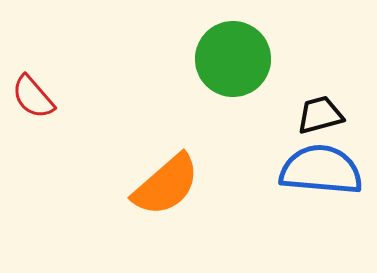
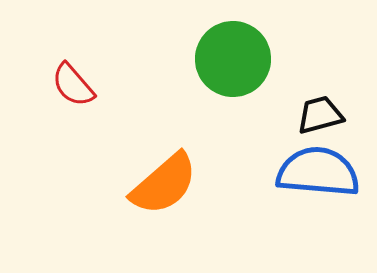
red semicircle: moved 40 px right, 12 px up
blue semicircle: moved 3 px left, 2 px down
orange semicircle: moved 2 px left, 1 px up
